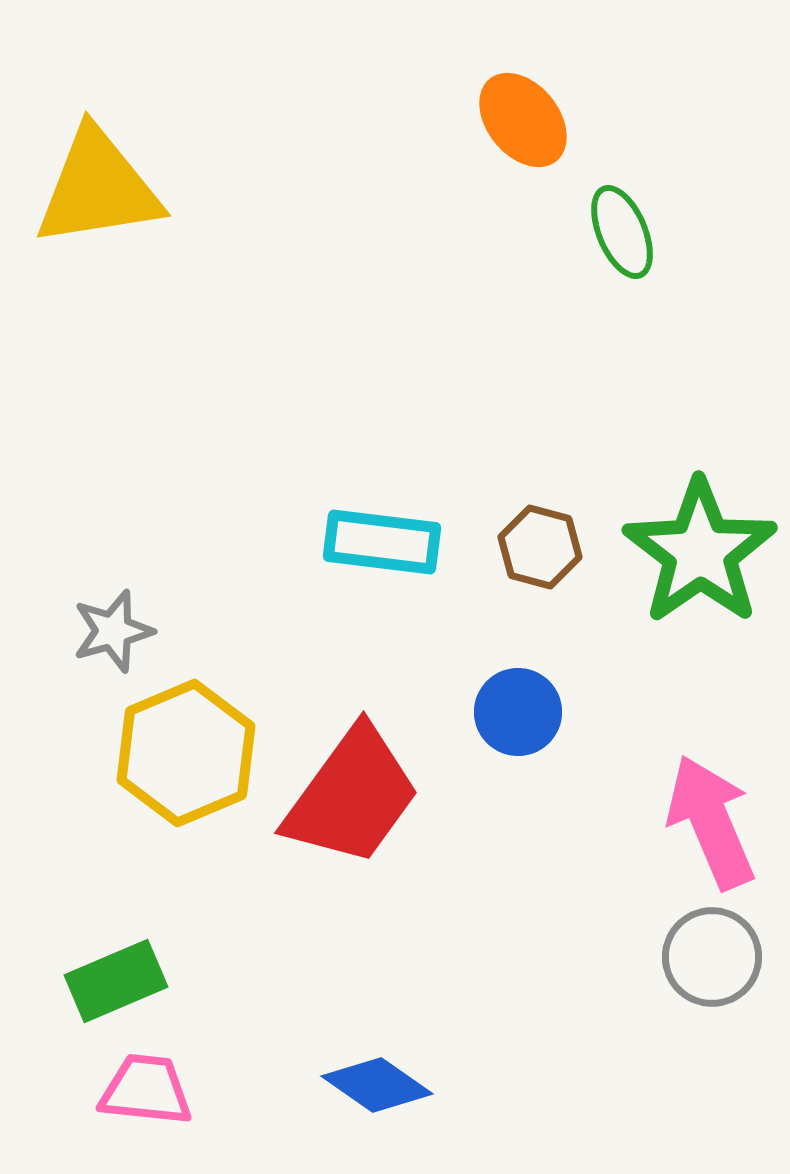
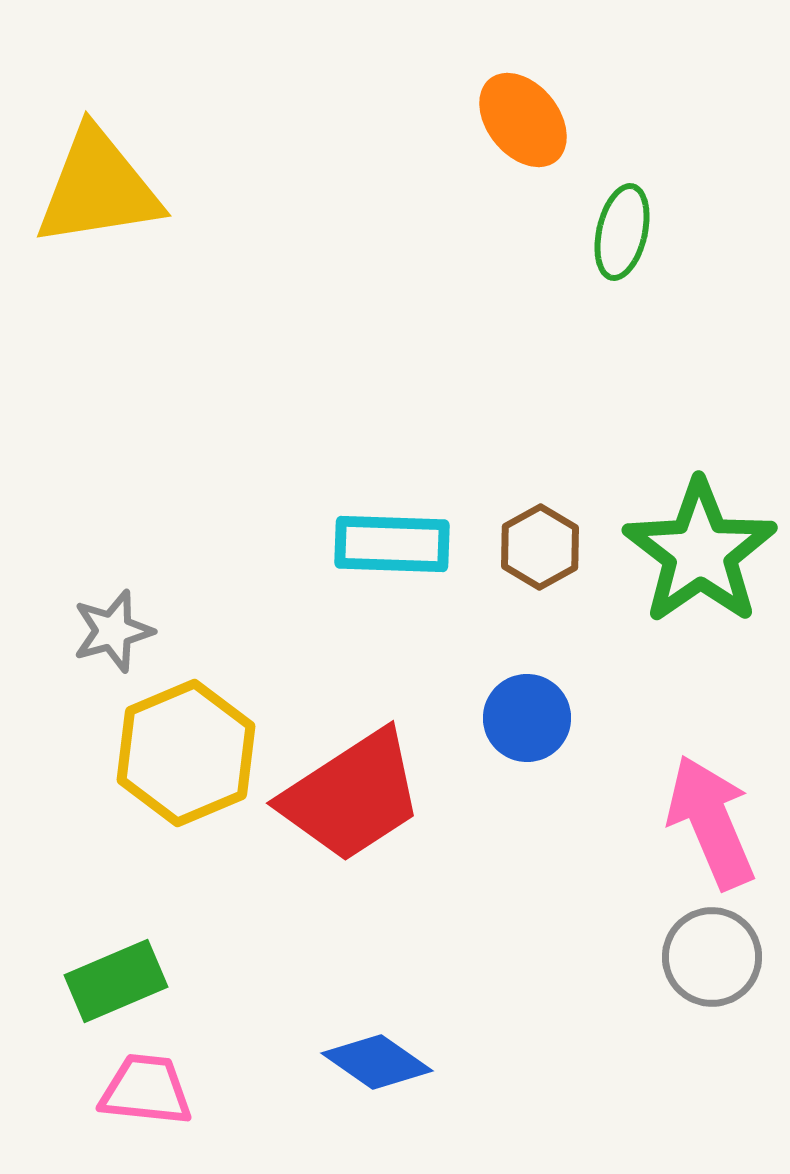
green ellipse: rotated 36 degrees clockwise
cyan rectangle: moved 10 px right, 2 px down; rotated 5 degrees counterclockwise
brown hexagon: rotated 16 degrees clockwise
blue circle: moved 9 px right, 6 px down
red trapezoid: rotated 21 degrees clockwise
blue diamond: moved 23 px up
